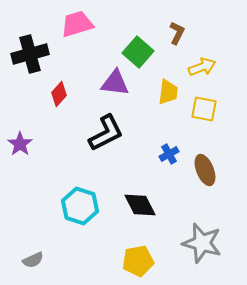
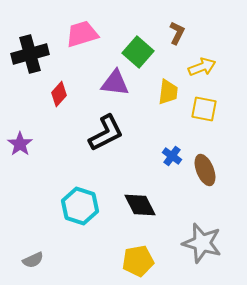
pink trapezoid: moved 5 px right, 10 px down
blue cross: moved 3 px right, 2 px down; rotated 24 degrees counterclockwise
